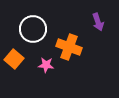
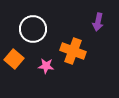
purple arrow: rotated 30 degrees clockwise
orange cross: moved 4 px right, 4 px down
pink star: moved 1 px down
